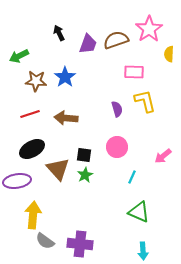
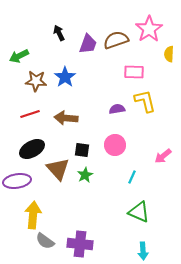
purple semicircle: rotated 84 degrees counterclockwise
pink circle: moved 2 px left, 2 px up
black square: moved 2 px left, 5 px up
